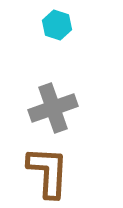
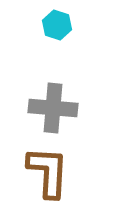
gray cross: rotated 24 degrees clockwise
